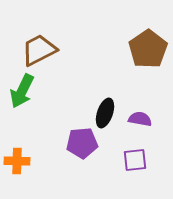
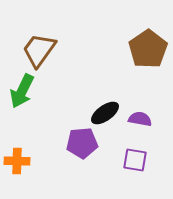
brown trapezoid: rotated 27 degrees counterclockwise
black ellipse: rotated 36 degrees clockwise
purple square: rotated 15 degrees clockwise
